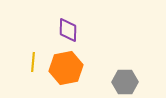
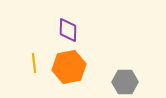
yellow line: moved 1 px right, 1 px down; rotated 12 degrees counterclockwise
orange hexagon: moved 3 px right, 1 px up
